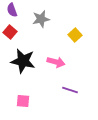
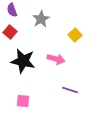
gray star: rotated 18 degrees counterclockwise
pink arrow: moved 3 px up
